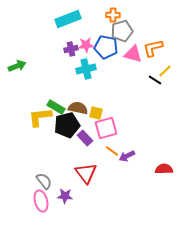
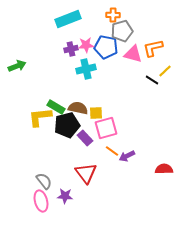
black line: moved 3 px left
yellow square: rotated 16 degrees counterclockwise
